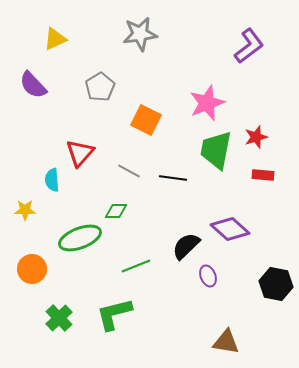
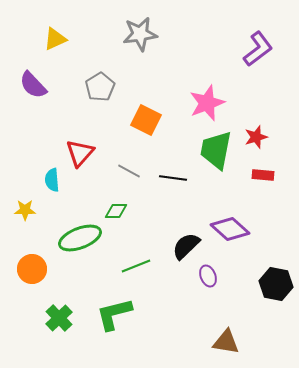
purple L-shape: moved 9 px right, 3 px down
